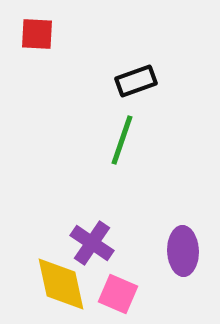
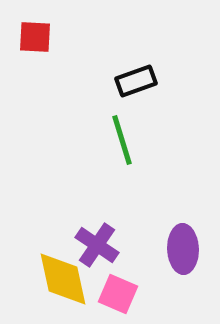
red square: moved 2 px left, 3 px down
green line: rotated 36 degrees counterclockwise
purple cross: moved 5 px right, 2 px down
purple ellipse: moved 2 px up
yellow diamond: moved 2 px right, 5 px up
